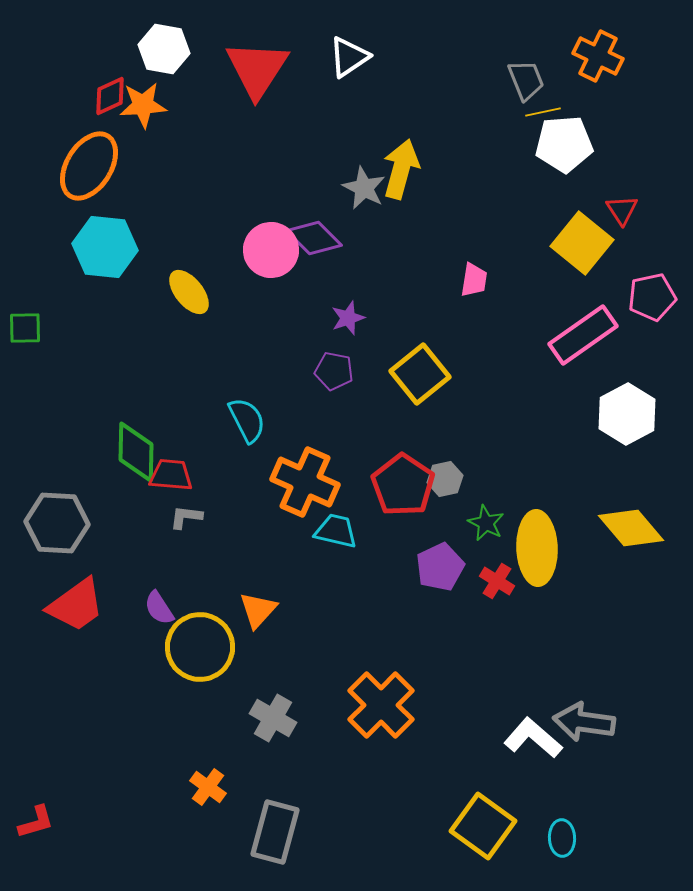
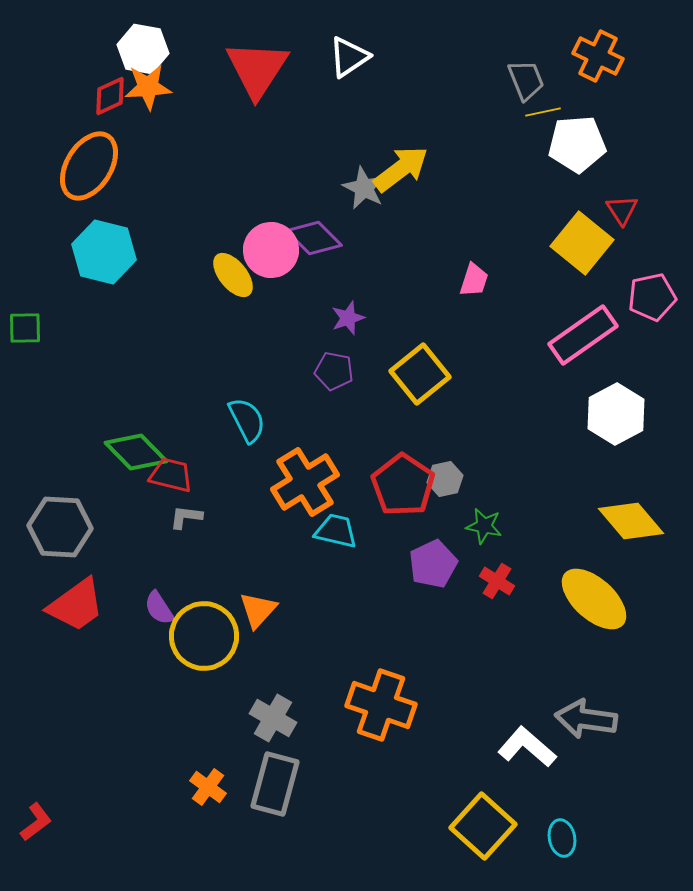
white hexagon at (164, 49): moved 21 px left
orange star at (143, 105): moved 5 px right, 18 px up
white pentagon at (564, 144): moved 13 px right
yellow arrow at (401, 169): rotated 38 degrees clockwise
cyan hexagon at (105, 247): moved 1 px left, 5 px down; rotated 8 degrees clockwise
pink trapezoid at (474, 280): rotated 9 degrees clockwise
yellow ellipse at (189, 292): moved 44 px right, 17 px up
white hexagon at (627, 414): moved 11 px left
green diamond at (136, 452): rotated 46 degrees counterclockwise
red trapezoid at (171, 475): rotated 9 degrees clockwise
orange cross at (305, 482): rotated 34 degrees clockwise
gray hexagon at (57, 523): moved 3 px right, 4 px down
green star at (486, 523): moved 2 px left, 3 px down; rotated 15 degrees counterclockwise
yellow diamond at (631, 528): moved 7 px up
yellow ellipse at (537, 548): moved 57 px right, 51 px down; rotated 46 degrees counterclockwise
purple pentagon at (440, 567): moved 7 px left, 3 px up
yellow circle at (200, 647): moved 4 px right, 11 px up
orange cross at (381, 705): rotated 26 degrees counterclockwise
gray arrow at (584, 722): moved 2 px right, 3 px up
white L-shape at (533, 738): moved 6 px left, 9 px down
red L-shape at (36, 822): rotated 21 degrees counterclockwise
yellow square at (483, 826): rotated 6 degrees clockwise
gray rectangle at (275, 832): moved 48 px up
cyan ellipse at (562, 838): rotated 9 degrees counterclockwise
